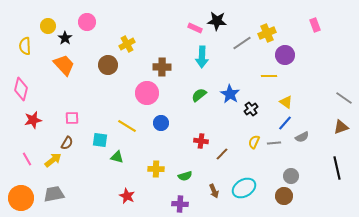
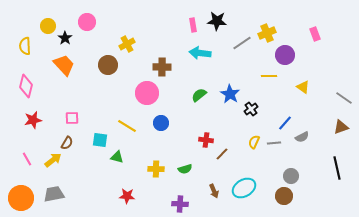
pink rectangle at (315, 25): moved 9 px down
pink rectangle at (195, 28): moved 2 px left, 3 px up; rotated 56 degrees clockwise
cyan arrow at (202, 57): moved 2 px left, 4 px up; rotated 95 degrees clockwise
pink diamond at (21, 89): moved 5 px right, 3 px up
yellow triangle at (286, 102): moved 17 px right, 15 px up
red cross at (201, 141): moved 5 px right, 1 px up
green semicircle at (185, 176): moved 7 px up
red star at (127, 196): rotated 21 degrees counterclockwise
